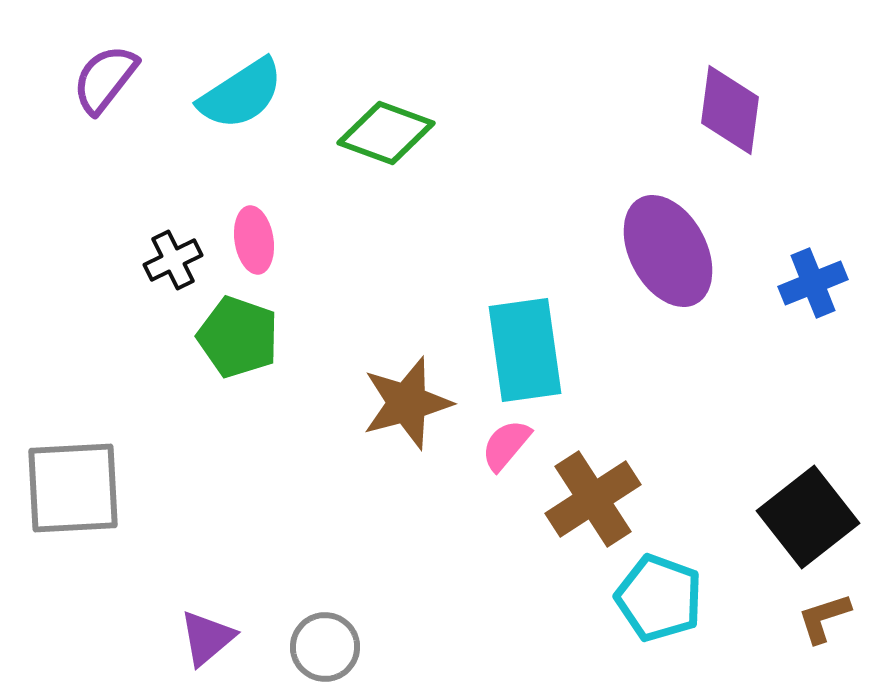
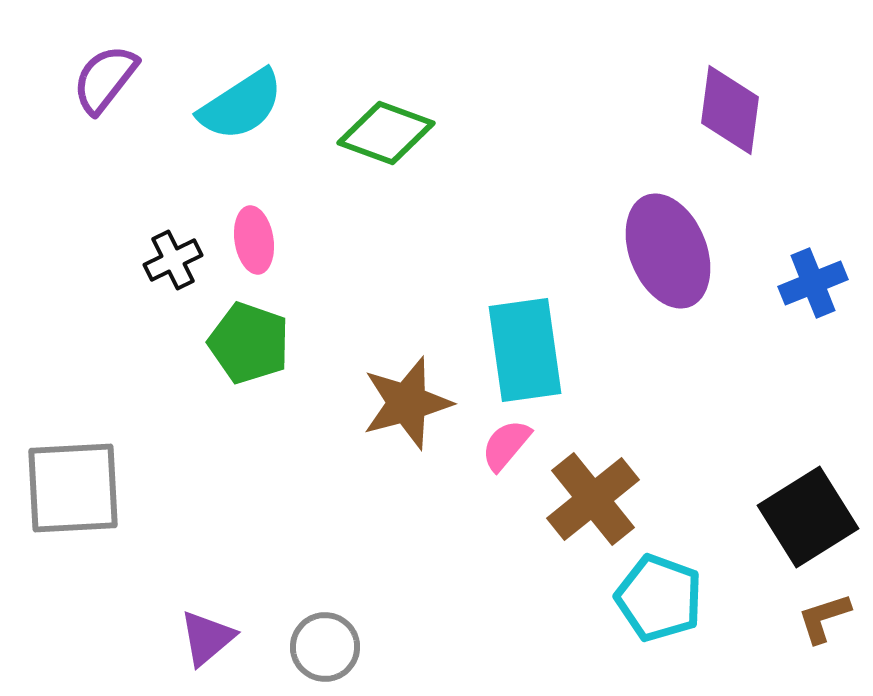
cyan semicircle: moved 11 px down
purple ellipse: rotated 6 degrees clockwise
green pentagon: moved 11 px right, 6 px down
brown cross: rotated 6 degrees counterclockwise
black square: rotated 6 degrees clockwise
